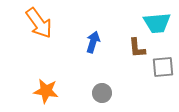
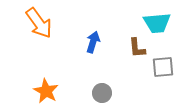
orange star: rotated 20 degrees clockwise
